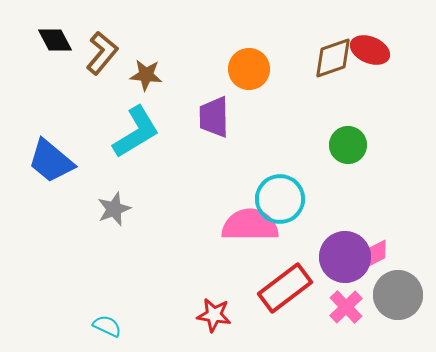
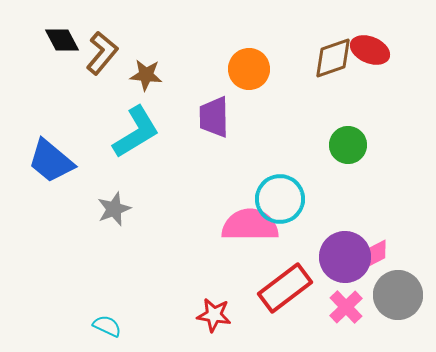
black diamond: moved 7 px right
